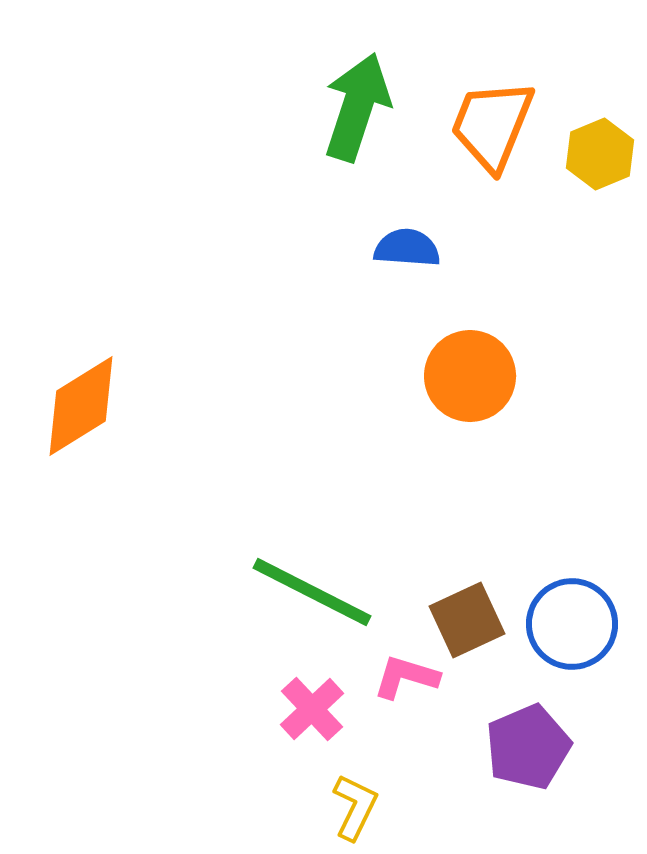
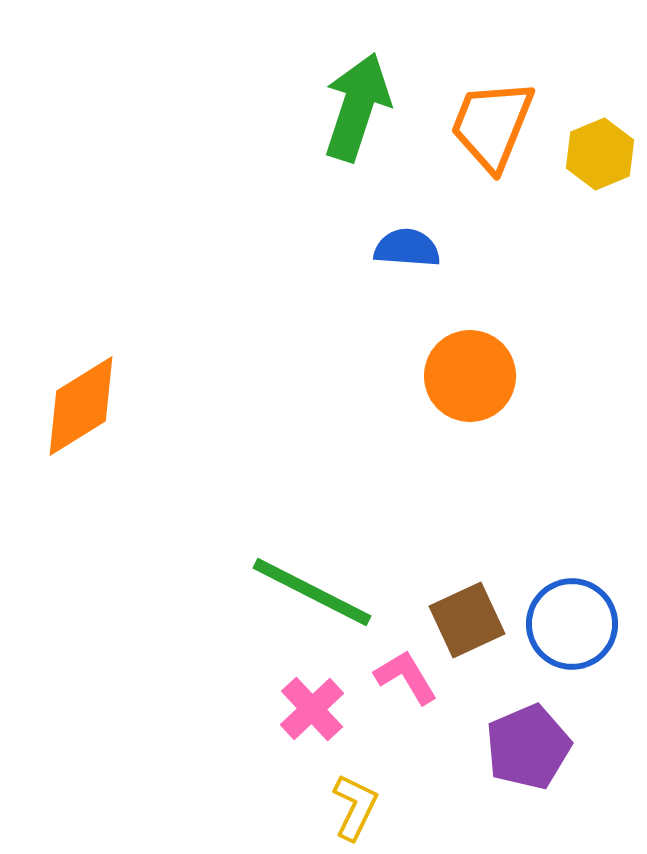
pink L-shape: rotated 42 degrees clockwise
